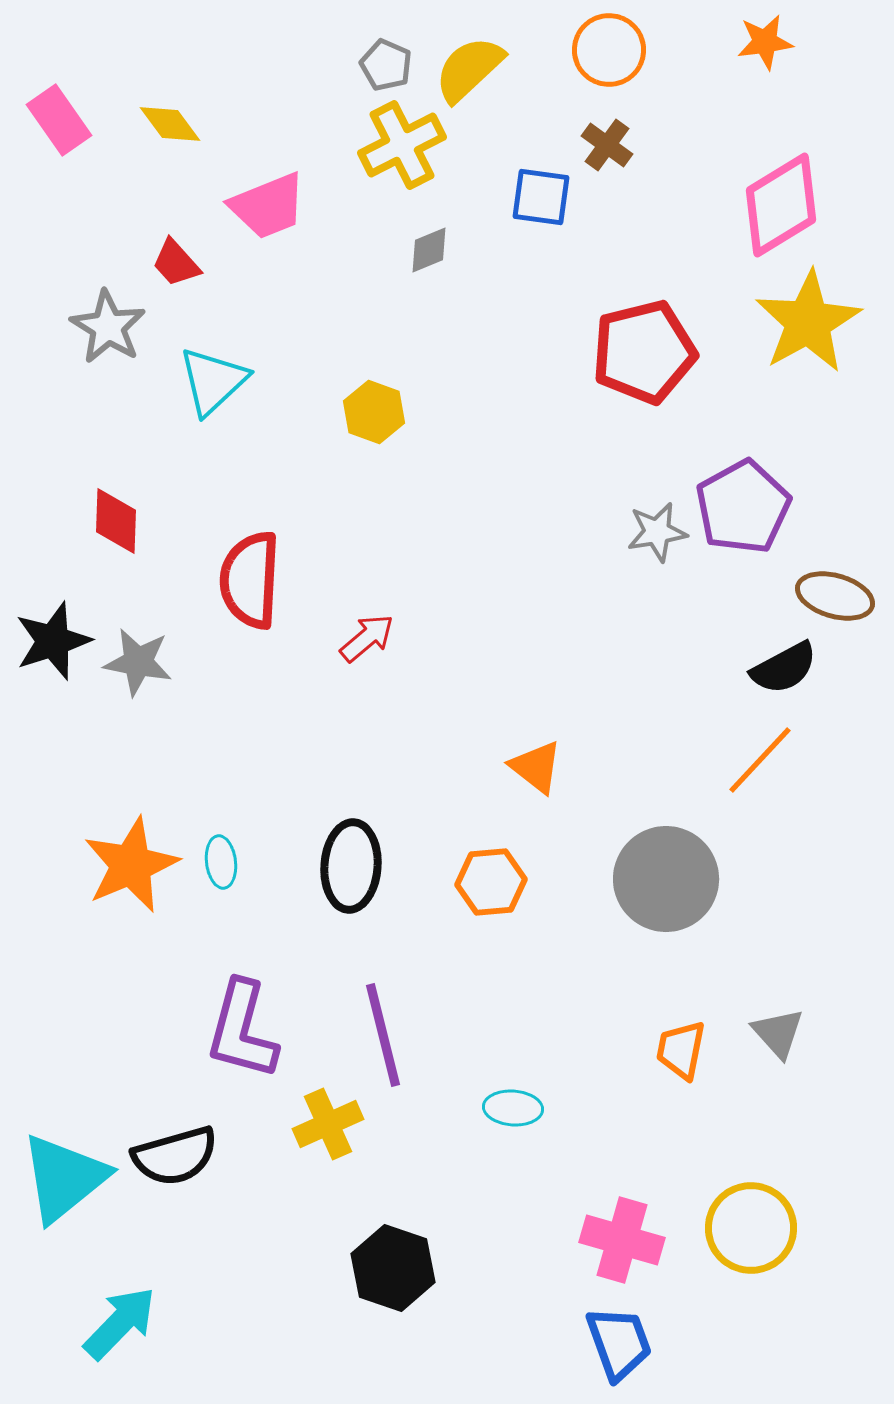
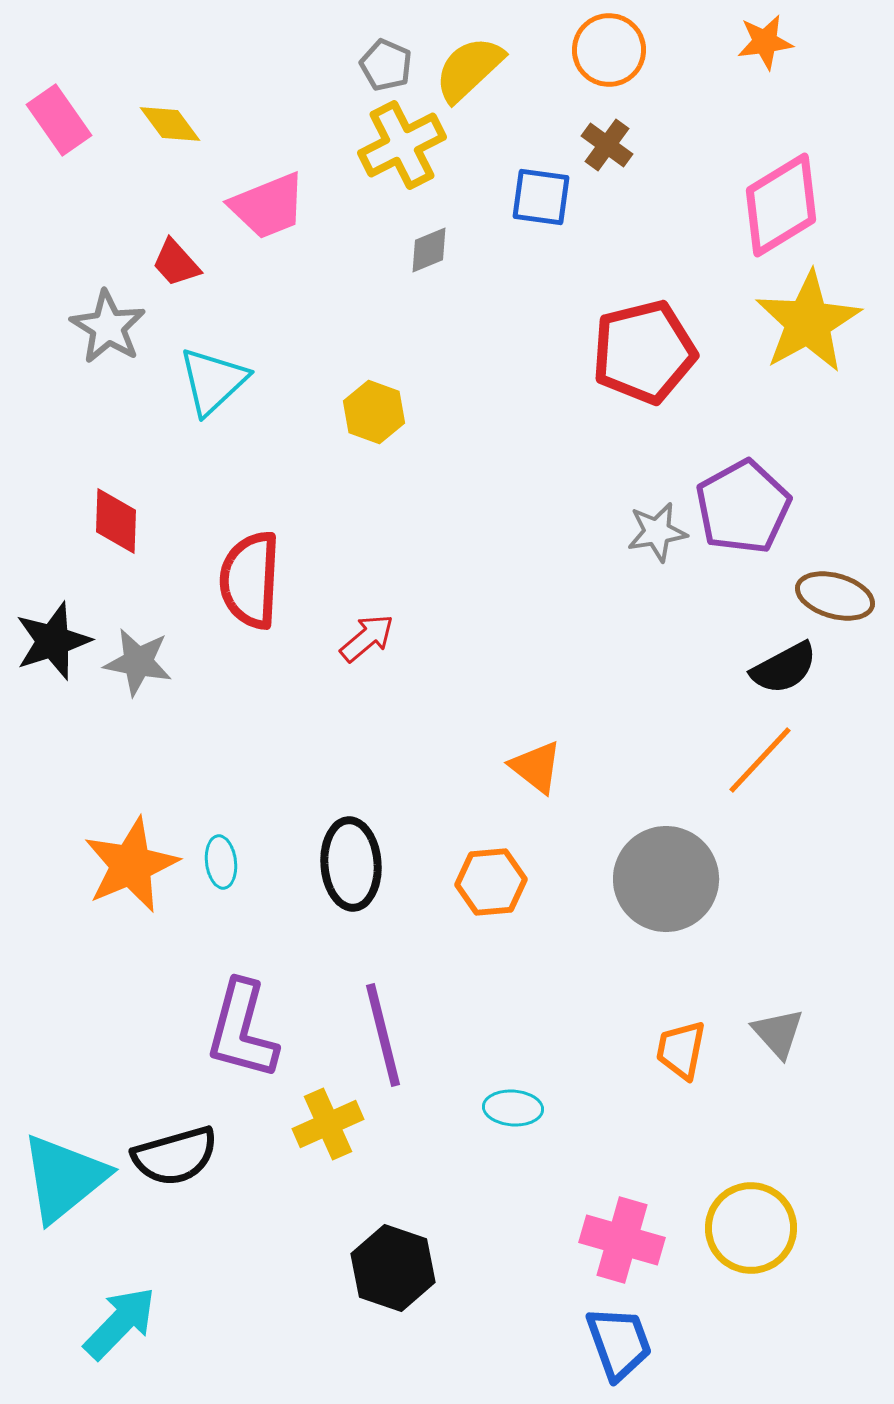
black ellipse at (351, 866): moved 2 px up; rotated 8 degrees counterclockwise
